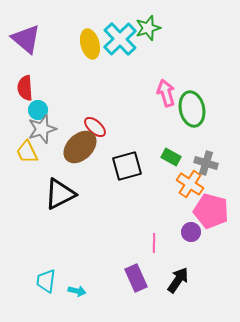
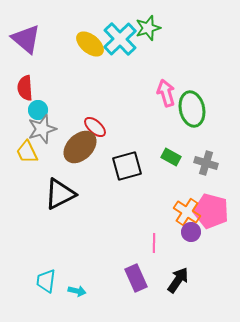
yellow ellipse: rotated 36 degrees counterclockwise
orange cross: moved 3 px left, 28 px down
